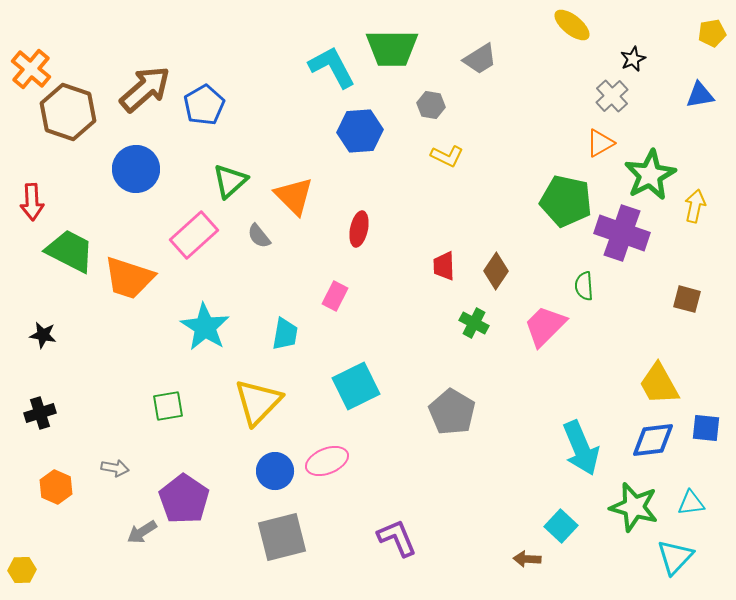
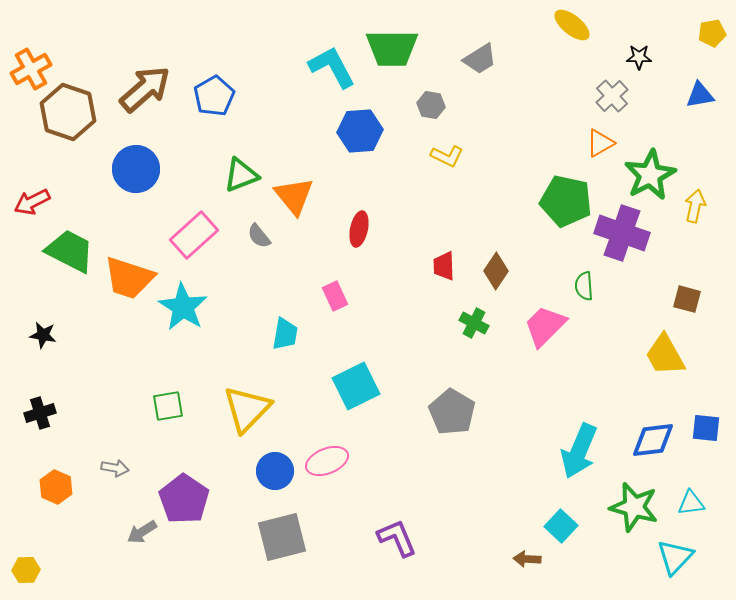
black star at (633, 59): moved 6 px right, 2 px up; rotated 25 degrees clockwise
orange cross at (31, 69): rotated 21 degrees clockwise
blue pentagon at (204, 105): moved 10 px right, 9 px up
green triangle at (230, 181): moved 11 px right, 6 px up; rotated 21 degrees clockwise
orange triangle at (294, 196): rotated 6 degrees clockwise
red arrow at (32, 202): rotated 66 degrees clockwise
pink rectangle at (335, 296): rotated 52 degrees counterclockwise
cyan star at (205, 327): moved 22 px left, 20 px up
yellow trapezoid at (659, 384): moved 6 px right, 29 px up
yellow triangle at (258, 402): moved 11 px left, 7 px down
cyan arrow at (581, 448): moved 2 px left, 3 px down; rotated 46 degrees clockwise
yellow hexagon at (22, 570): moved 4 px right
